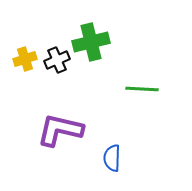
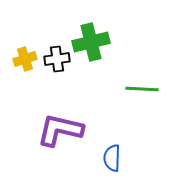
black cross: moved 1 px up; rotated 15 degrees clockwise
